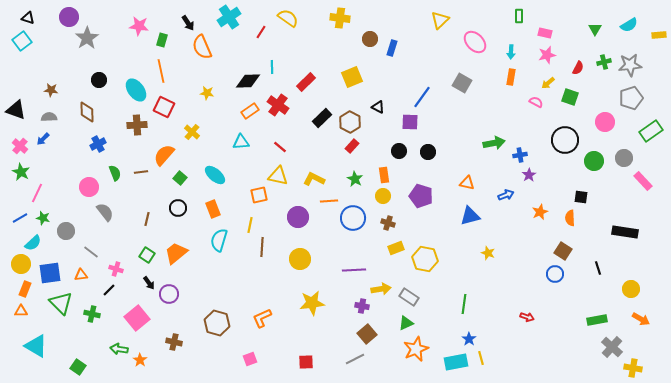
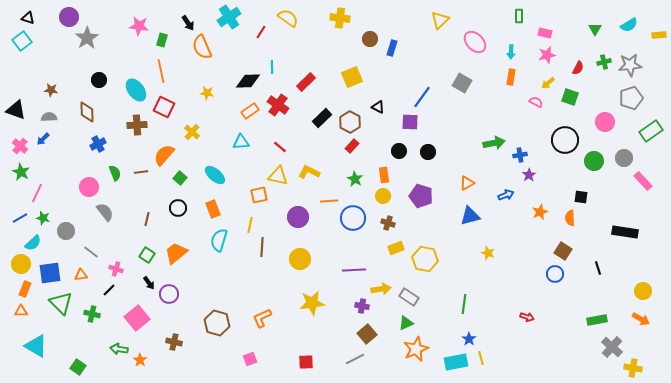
yellow L-shape at (314, 179): moved 5 px left, 7 px up
orange triangle at (467, 183): rotated 42 degrees counterclockwise
yellow circle at (631, 289): moved 12 px right, 2 px down
